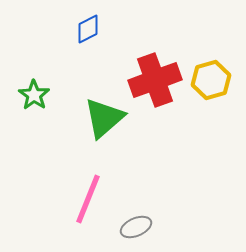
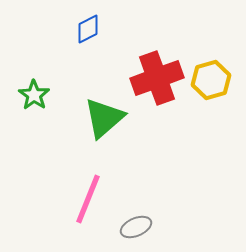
red cross: moved 2 px right, 2 px up
